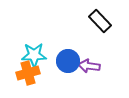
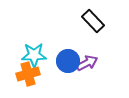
black rectangle: moved 7 px left
purple arrow: moved 2 px left, 3 px up; rotated 145 degrees clockwise
orange cross: moved 1 px down
